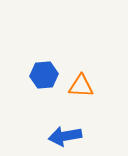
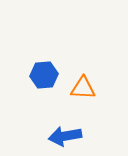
orange triangle: moved 2 px right, 2 px down
